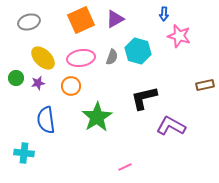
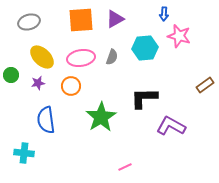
orange square: rotated 20 degrees clockwise
cyan hexagon: moved 7 px right, 3 px up; rotated 20 degrees counterclockwise
yellow ellipse: moved 1 px left, 1 px up
green circle: moved 5 px left, 3 px up
brown rectangle: rotated 24 degrees counterclockwise
black L-shape: rotated 12 degrees clockwise
green star: moved 4 px right
